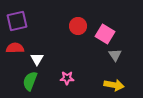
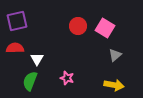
pink square: moved 6 px up
gray triangle: rotated 24 degrees clockwise
pink star: rotated 16 degrees clockwise
